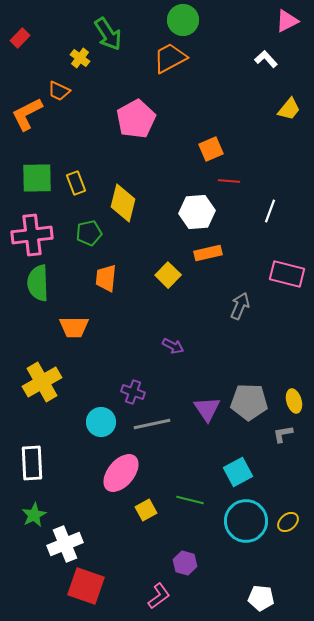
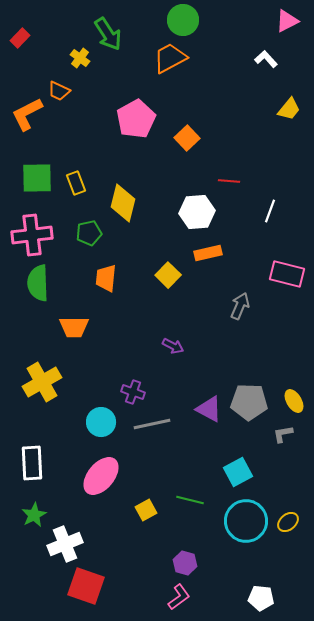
orange square at (211, 149): moved 24 px left, 11 px up; rotated 20 degrees counterclockwise
yellow ellipse at (294, 401): rotated 15 degrees counterclockwise
purple triangle at (207, 409): moved 2 px right; rotated 28 degrees counterclockwise
pink ellipse at (121, 473): moved 20 px left, 3 px down
pink L-shape at (159, 596): moved 20 px right, 1 px down
